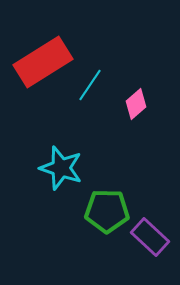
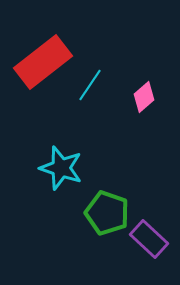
red rectangle: rotated 6 degrees counterclockwise
pink diamond: moved 8 px right, 7 px up
green pentagon: moved 2 px down; rotated 18 degrees clockwise
purple rectangle: moved 1 px left, 2 px down
